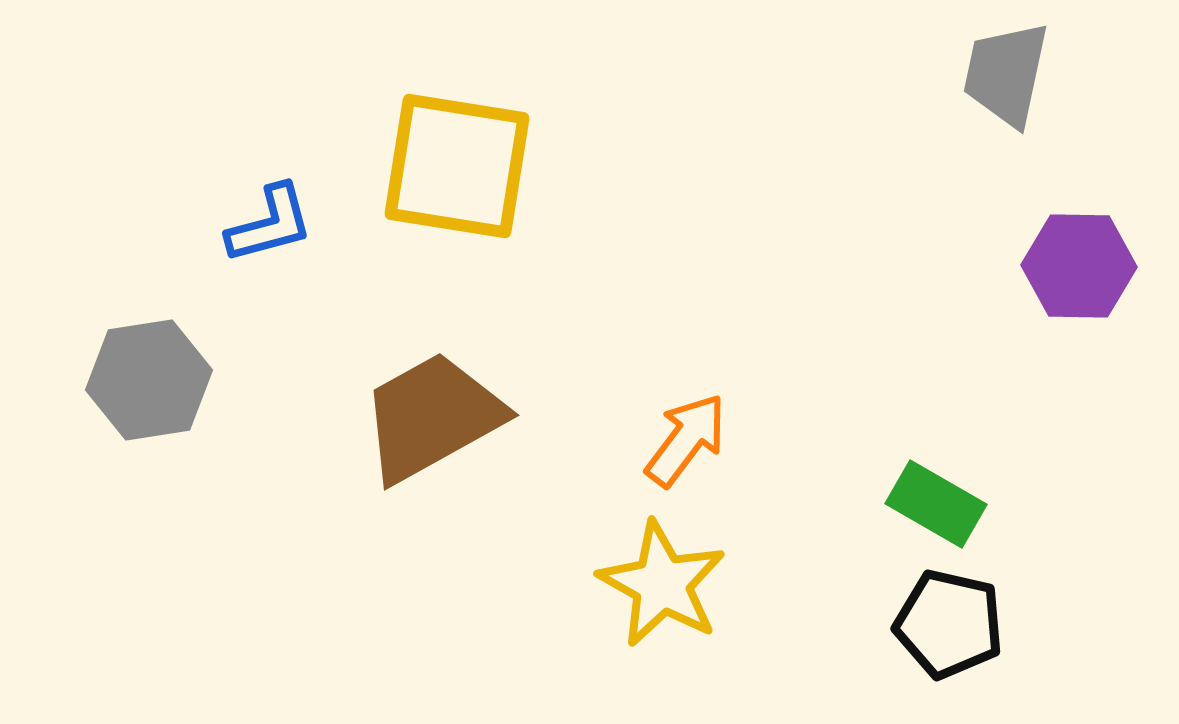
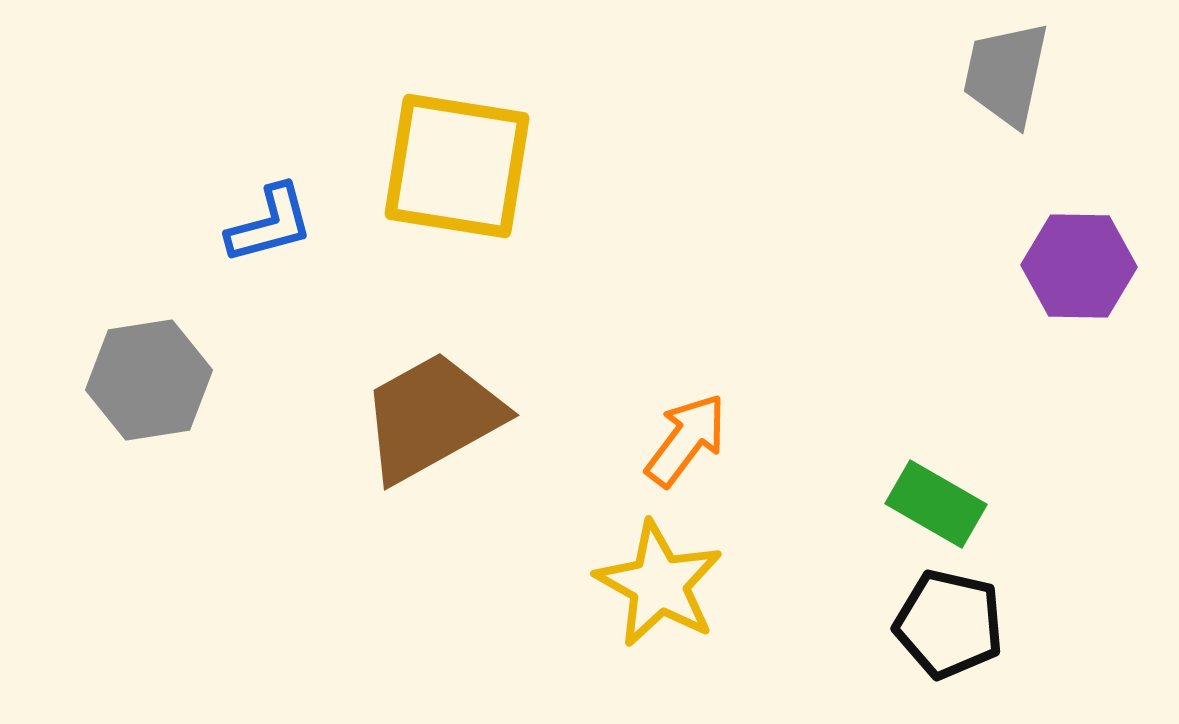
yellow star: moved 3 px left
